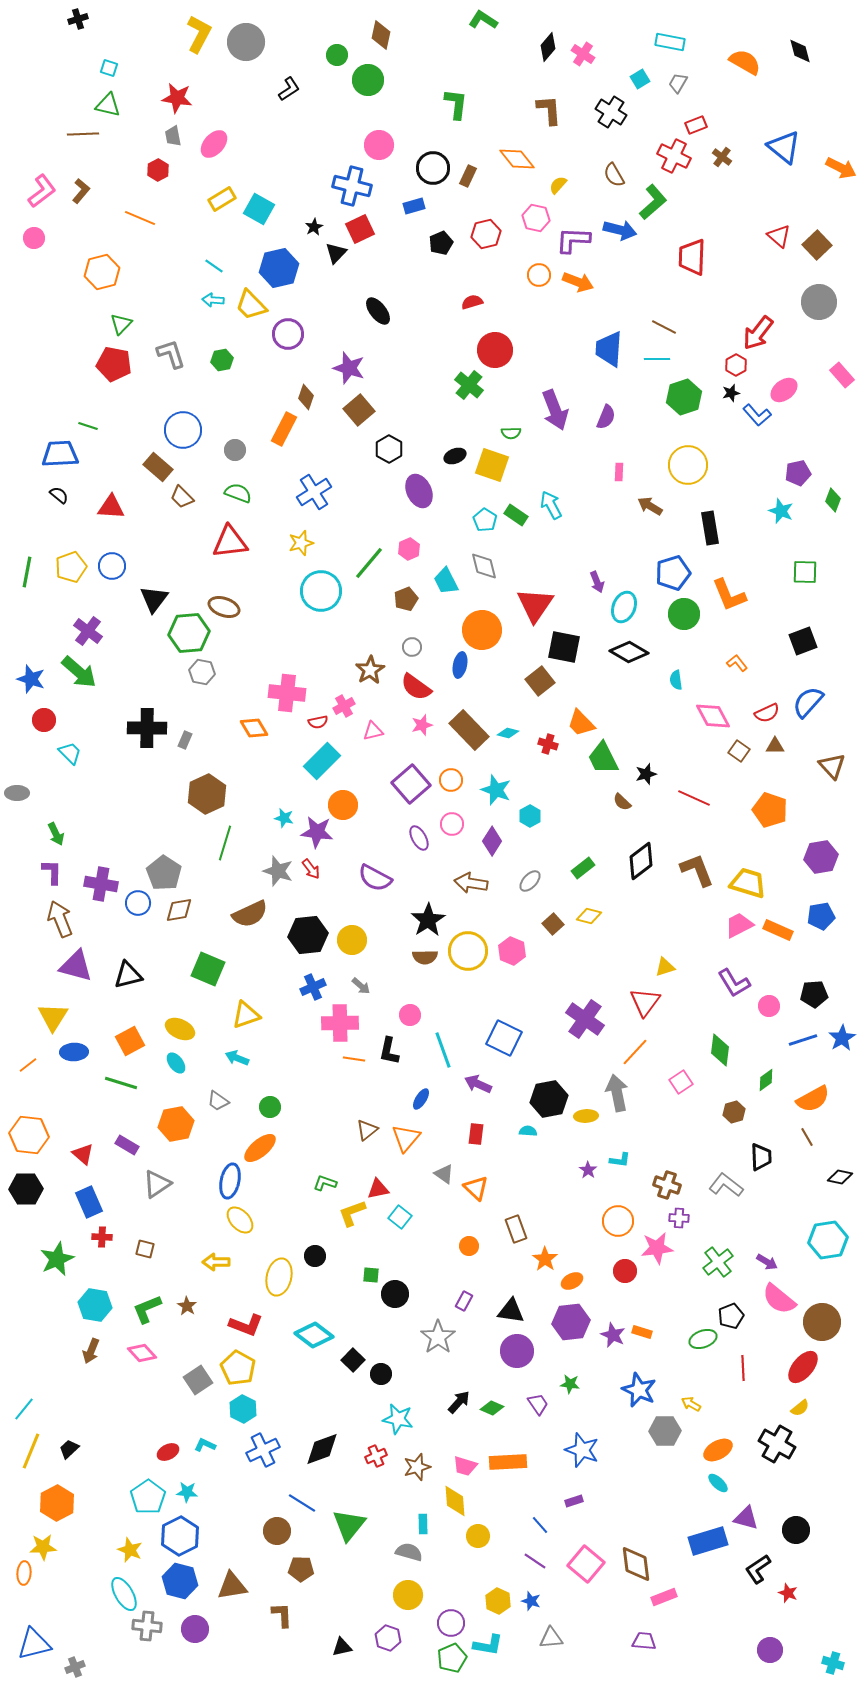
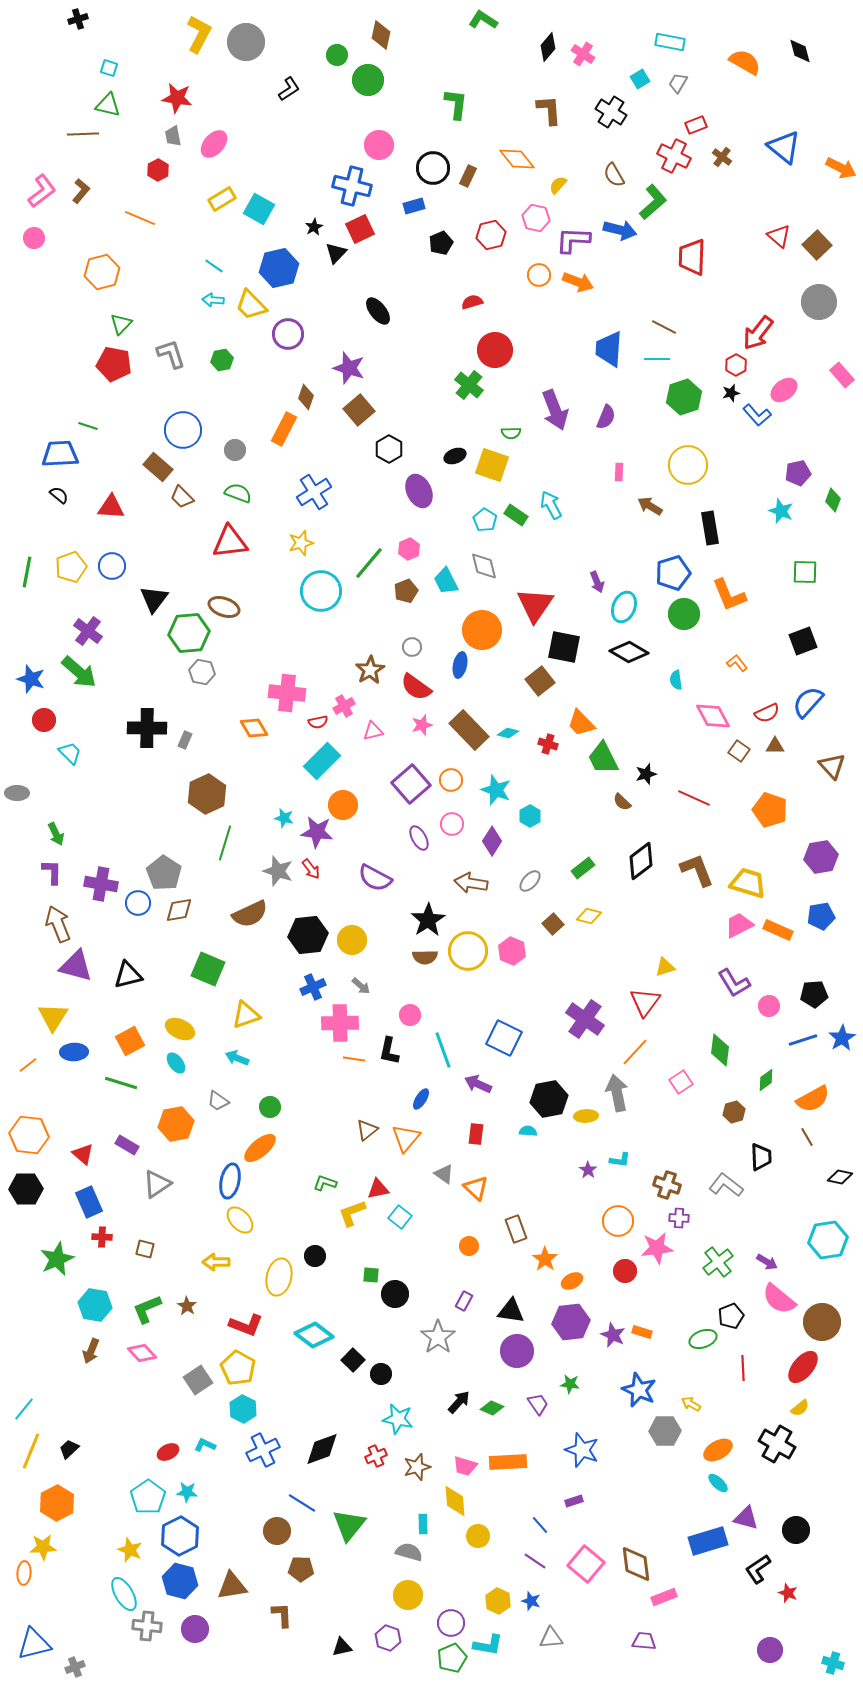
red hexagon at (486, 234): moved 5 px right, 1 px down
brown pentagon at (406, 599): moved 8 px up
brown arrow at (60, 919): moved 2 px left, 5 px down
